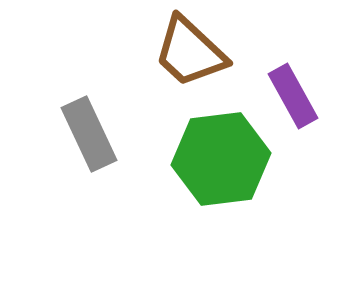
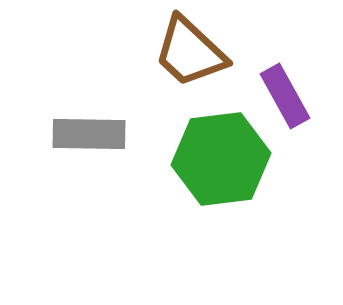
purple rectangle: moved 8 px left
gray rectangle: rotated 64 degrees counterclockwise
